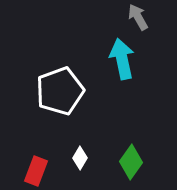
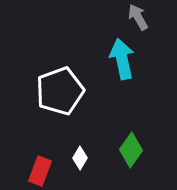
green diamond: moved 12 px up
red rectangle: moved 4 px right
